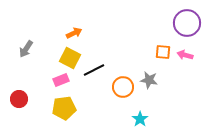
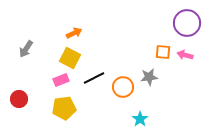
black line: moved 8 px down
gray star: moved 3 px up; rotated 18 degrees counterclockwise
